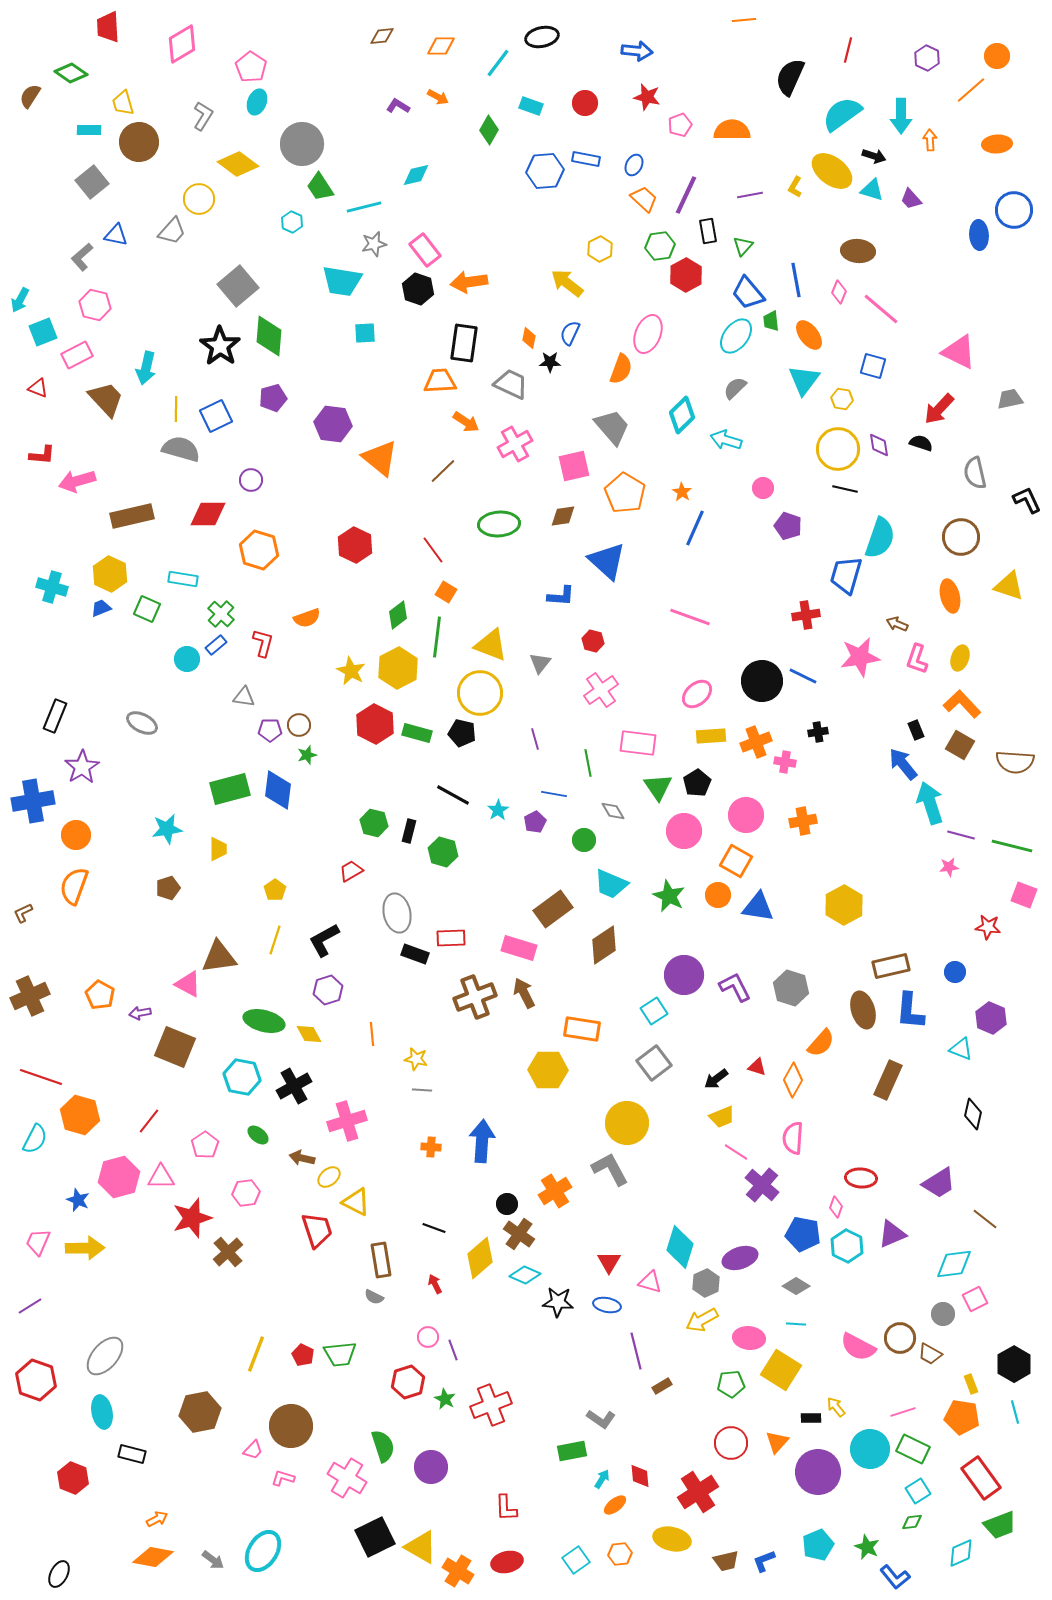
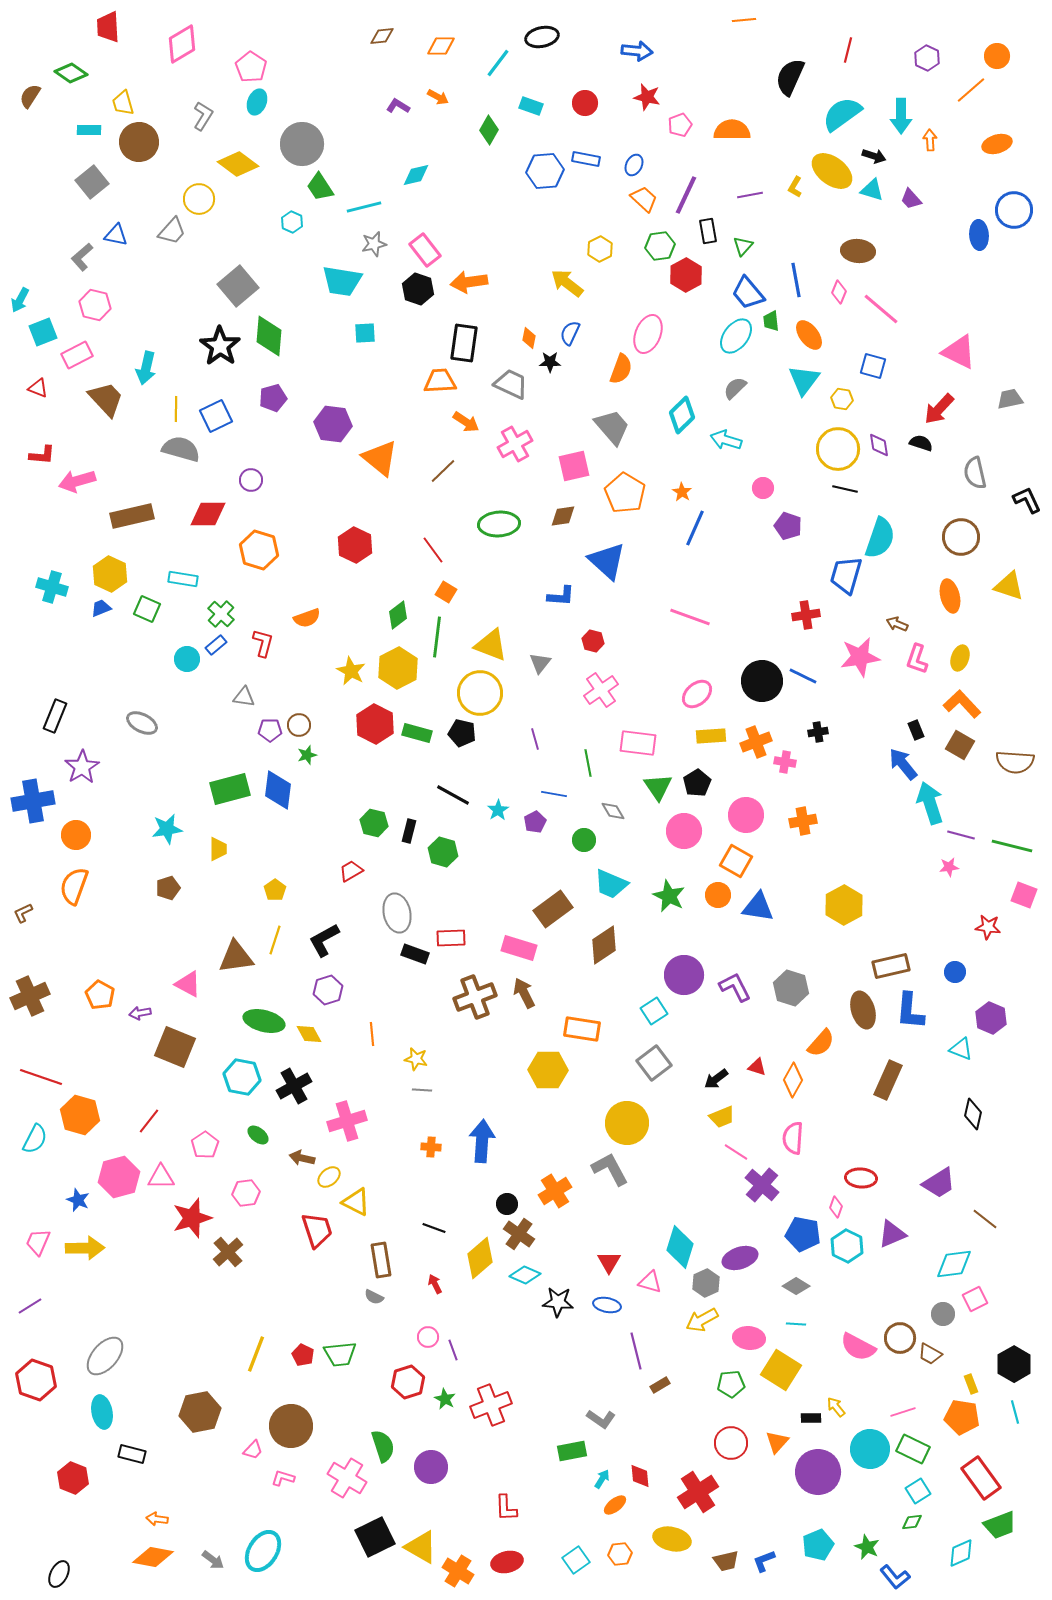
orange ellipse at (997, 144): rotated 12 degrees counterclockwise
brown triangle at (219, 957): moved 17 px right
brown rectangle at (662, 1386): moved 2 px left, 1 px up
orange arrow at (157, 1519): rotated 145 degrees counterclockwise
